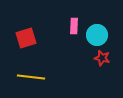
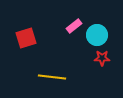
pink rectangle: rotated 49 degrees clockwise
red star: rotated 14 degrees counterclockwise
yellow line: moved 21 px right
